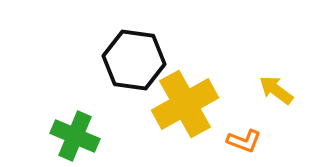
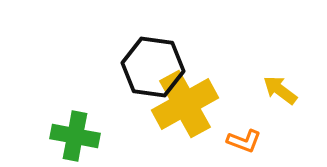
black hexagon: moved 19 px right, 7 px down
yellow arrow: moved 4 px right
green cross: rotated 12 degrees counterclockwise
